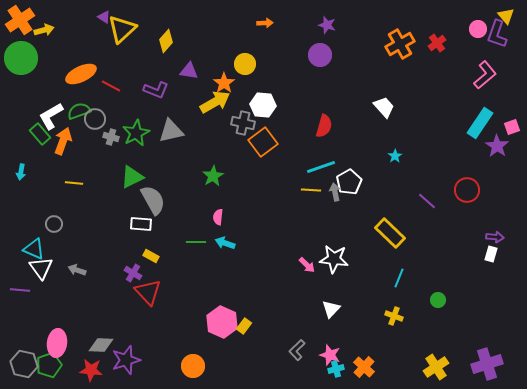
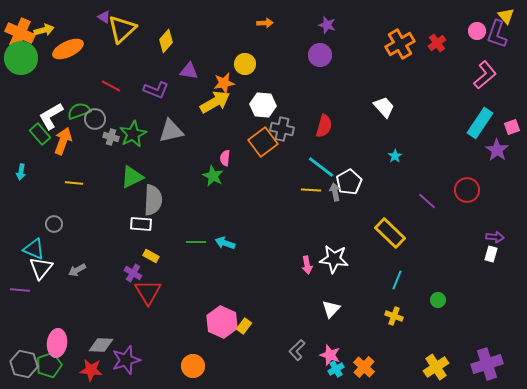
orange cross at (20, 20): moved 13 px down; rotated 32 degrees counterclockwise
pink circle at (478, 29): moved 1 px left, 2 px down
orange ellipse at (81, 74): moved 13 px left, 25 px up
orange star at (224, 83): rotated 25 degrees clockwise
gray cross at (243, 123): moved 39 px right, 6 px down
green star at (136, 133): moved 3 px left, 1 px down
purple star at (497, 146): moved 4 px down
cyan line at (321, 167): rotated 56 degrees clockwise
green star at (213, 176): rotated 15 degrees counterclockwise
gray semicircle at (153, 200): rotated 32 degrees clockwise
pink semicircle at (218, 217): moved 7 px right, 59 px up
pink arrow at (307, 265): rotated 36 degrees clockwise
white triangle at (41, 268): rotated 15 degrees clockwise
gray arrow at (77, 270): rotated 48 degrees counterclockwise
cyan line at (399, 278): moved 2 px left, 2 px down
red triangle at (148, 292): rotated 12 degrees clockwise
cyan cross at (336, 369): rotated 14 degrees counterclockwise
